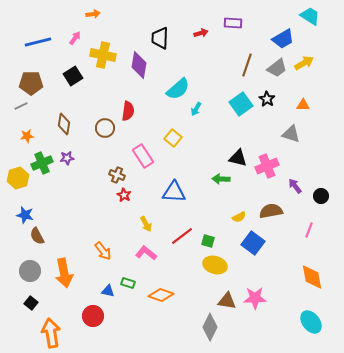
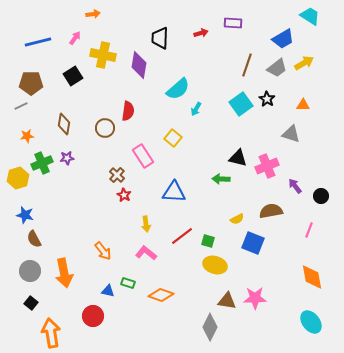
brown cross at (117, 175): rotated 21 degrees clockwise
yellow semicircle at (239, 217): moved 2 px left, 2 px down
yellow arrow at (146, 224): rotated 21 degrees clockwise
brown semicircle at (37, 236): moved 3 px left, 3 px down
blue square at (253, 243): rotated 15 degrees counterclockwise
